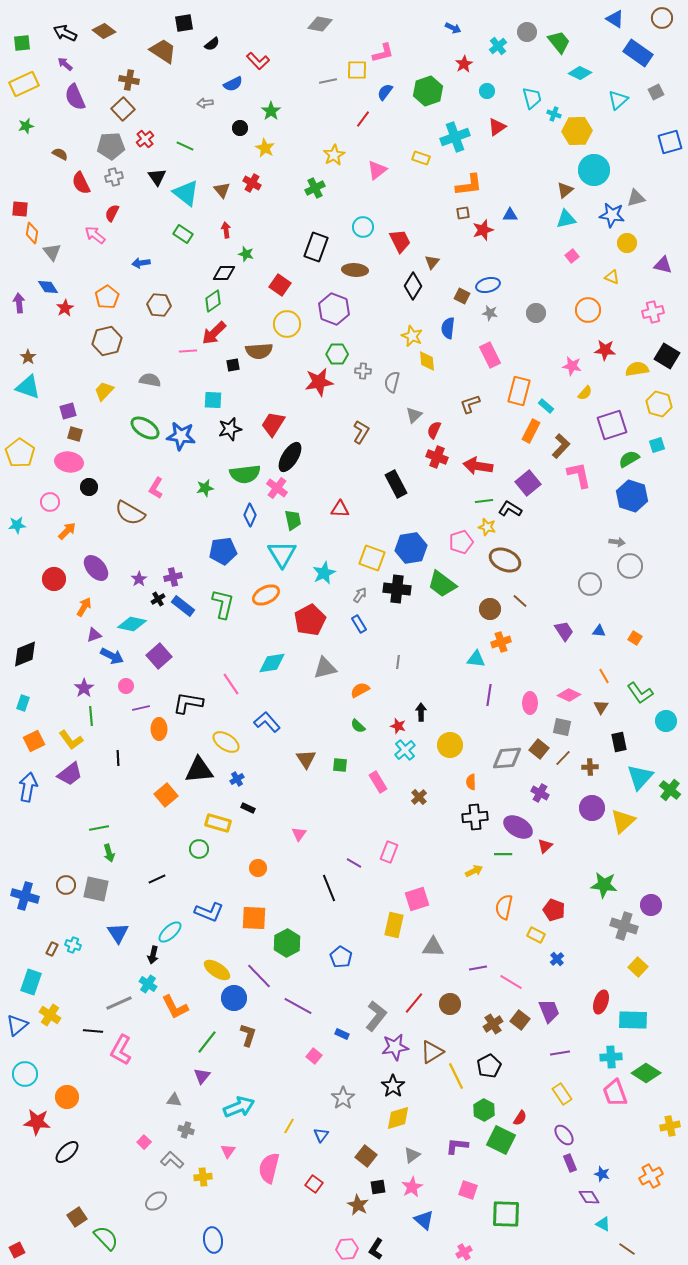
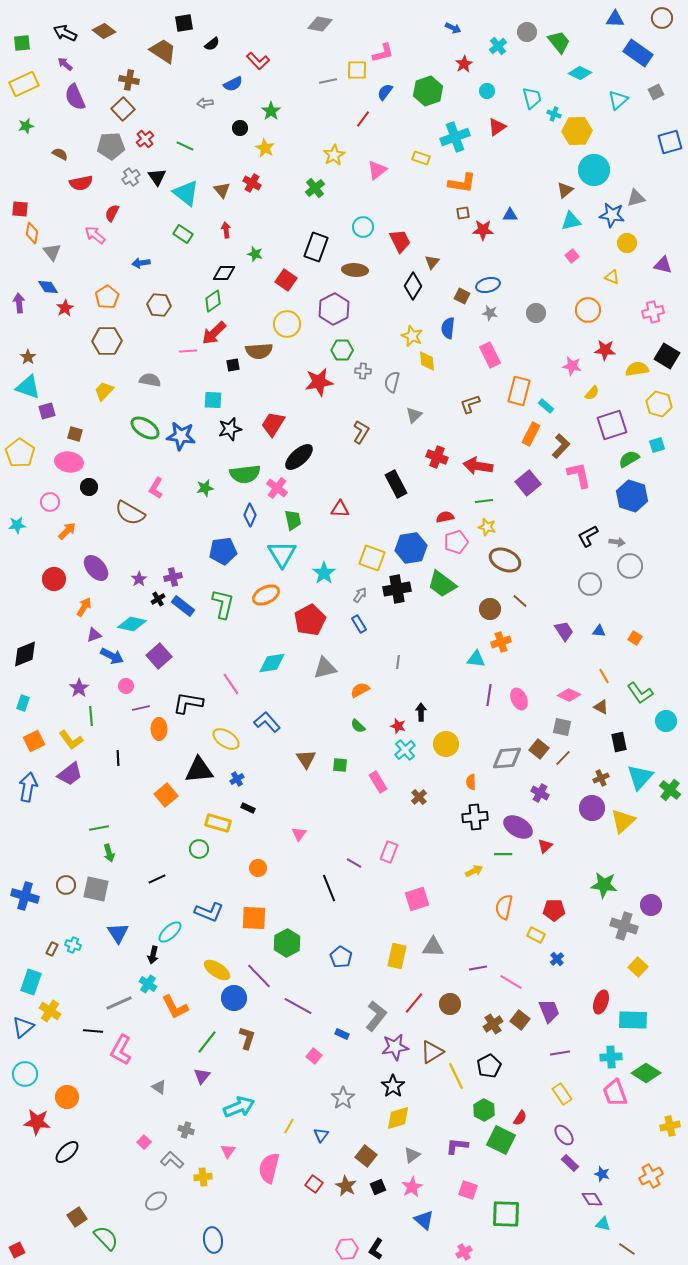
blue triangle at (615, 19): rotated 30 degrees counterclockwise
gray cross at (114, 177): moved 17 px right; rotated 18 degrees counterclockwise
red semicircle at (81, 183): rotated 75 degrees counterclockwise
orange L-shape at (469, 185): moved 7 px left, 2 px up; rotated 16 degrees clockwise
green cross at (315, 188): rotated 12 degrees counterclockwise
cyan triangle at (566, 219): moved 5 px right, 2 px down
red star at (483, 230): rotated 20 degrees clockwise
green star at (246, 254): moved 9 px right
red square at (280, 285): moved 6 px right, 5 px up
purple hexagon at (334, 309): rotated 12 degrees clockwise
brown hexagon at (107, 341): rotated 12 degrees clockwise
green hexagon at (337, 354): moved 5 px right, 4 px up
yellow semicircle at (585, 393): moved 7 px right
purple square at (68, 411): moved 21 px left
red semicircle at (434, 430): moved 11 px right, 87 px down; rotated 54 degrees clockwise
orange rectangle at (531, 431): moved 3 px down
black ellipse at (290, 457): moved 9 px right; rotated 16 degrees clockwise
black L-shape at (510, 509): moved 78 px right, 27 px down; rotated 60 degrees counterclockwise
pink pentagon at (461, 542): moved 5 px left
cyan star at (324, 573): rotated 10 degrees counterclockwise
black cross at (397, 589): rotated 16 degrees counterclockwise
purple star at (84, 688): moved 5 px left
pink ellipse at (530, 703): moved 11 px left, 4 px up; rotated 25 degrees counterclockwise
brown triangle at (601, 707): rotated 35 degrees counterclockwise
yellow ellipse at (226, 742): moved 3 px up
yellow circle at (450, 745): moved 4 px left, 1 px up
brown cross at (590, 767): moved 11 px right, 11 px down; rotated 21 degrees counterclockwise
red pentagon at (554, 910): rotated 20 degrees counterclockwise
yellow rectangle at (394, 925): moved 3 px right, 31 px down
yellow cross at (50, 1015): moved 4 px up
blue triangle at (17, 1025): moved 6 px right, 2 px down
brown L-shape at (248, 1035): moved 1 px left, 3 px down
gray triangle at (174, 1100): moved 15 px left, 13 px up; rotated 28 degrees clockwise
purple rectangle at (570, 1163): rotated 24 degrees counterclockwise
black square at (378, 1187): rotated 14 degrees counterclockwise
purple diamond at (589, 1197): moved 3 px right, 2 px down
brown star at (358, 1205): moved 12 px left, 19 px up
cyan triangle at (603, 1224): rotated 14 degrees counterclockwise
